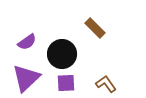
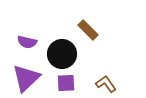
brown rectangle: moved 7 px left, 2 px down
purple semicircle: rotated 48 degrees clockwise
